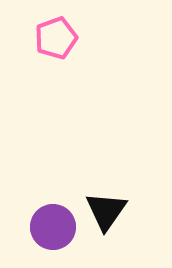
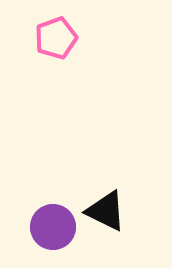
black triangle: rotated 39 degrees counterclockwise
